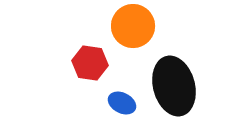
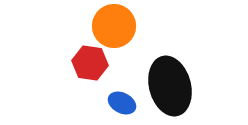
orange circle: moved 19 px left
black ellipse: moved 4 px left
